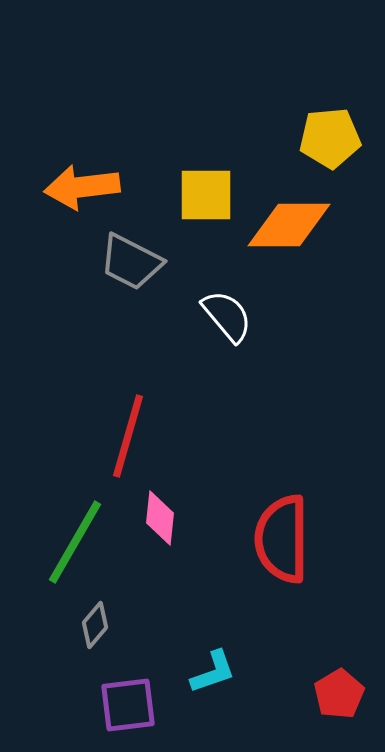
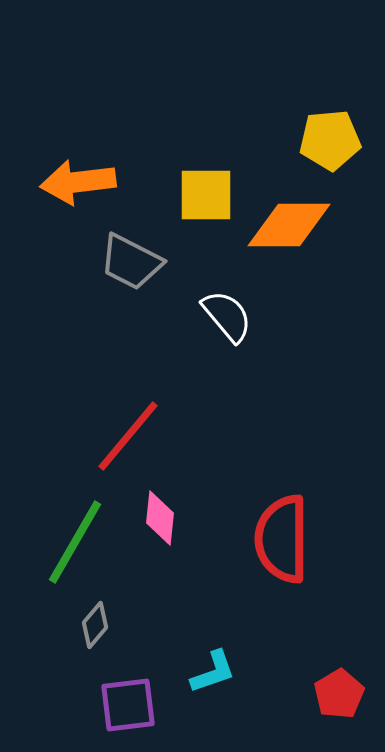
yellow pentagon: moved 2 px down
orange arrow: moved 4 px left, 5 px up
red line: rotated 24 degrees clockwise
